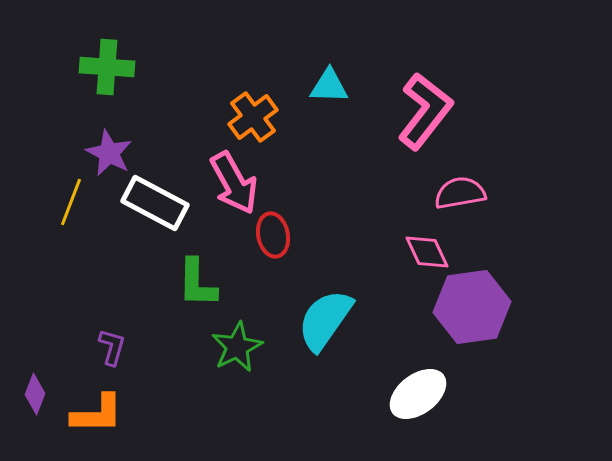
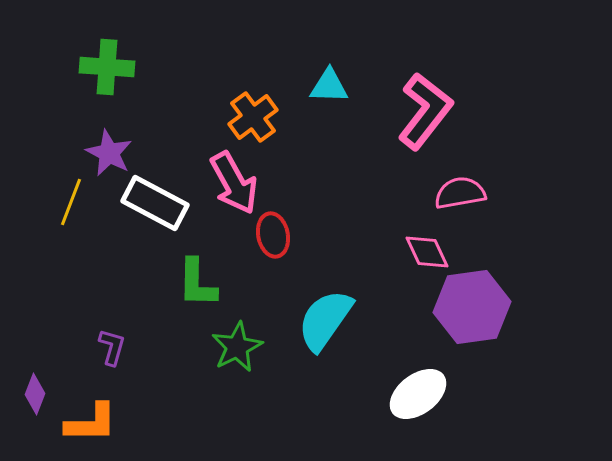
orange L-shape: moved 6 px left, 9 px down
